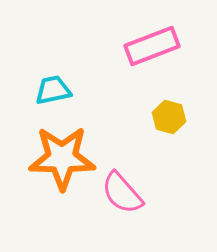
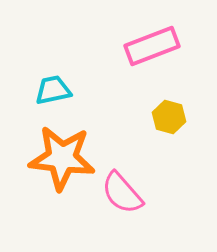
orange star: rotated 6 degrees clockwise
